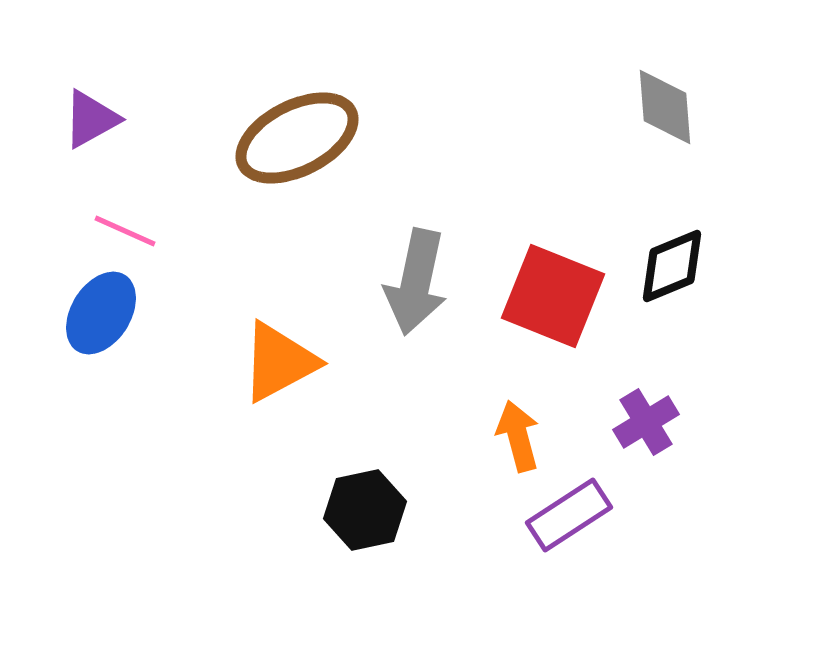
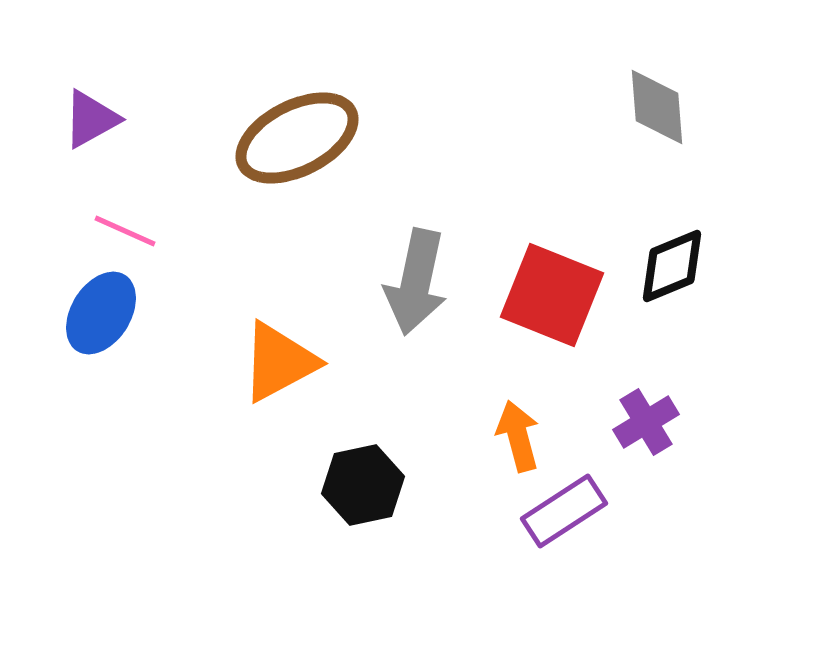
gray diamond: moved 8 px left
red square: moved 1 px left, 1 px up
black hexagon: moved 2 px left, 25 px up
purple rectangle: moved 5 px left, 4 px up
